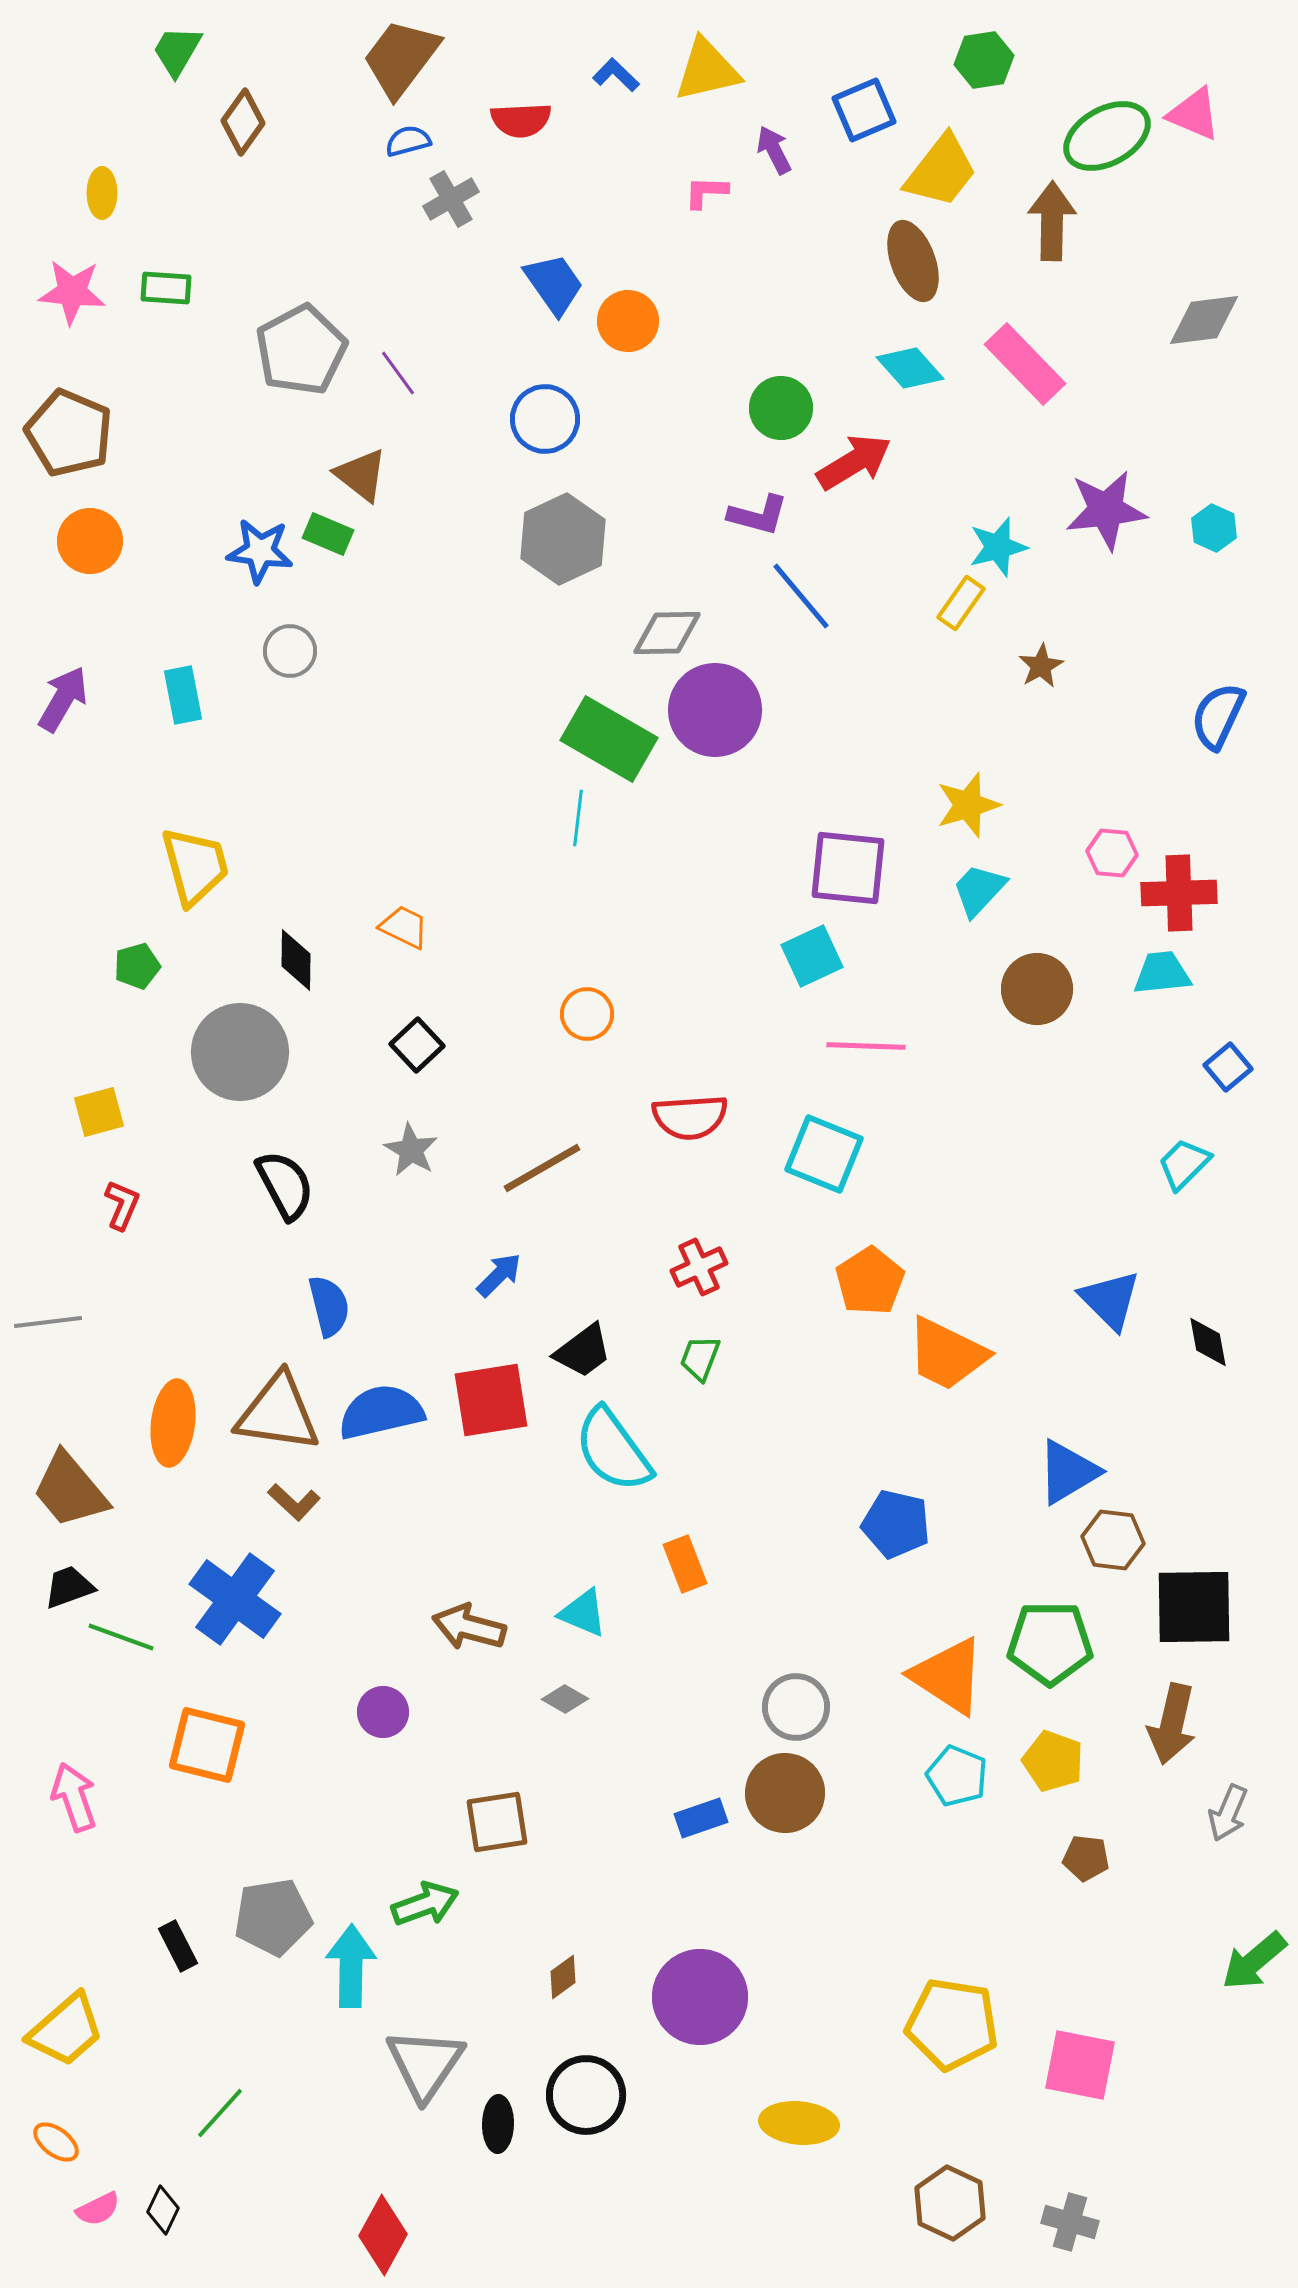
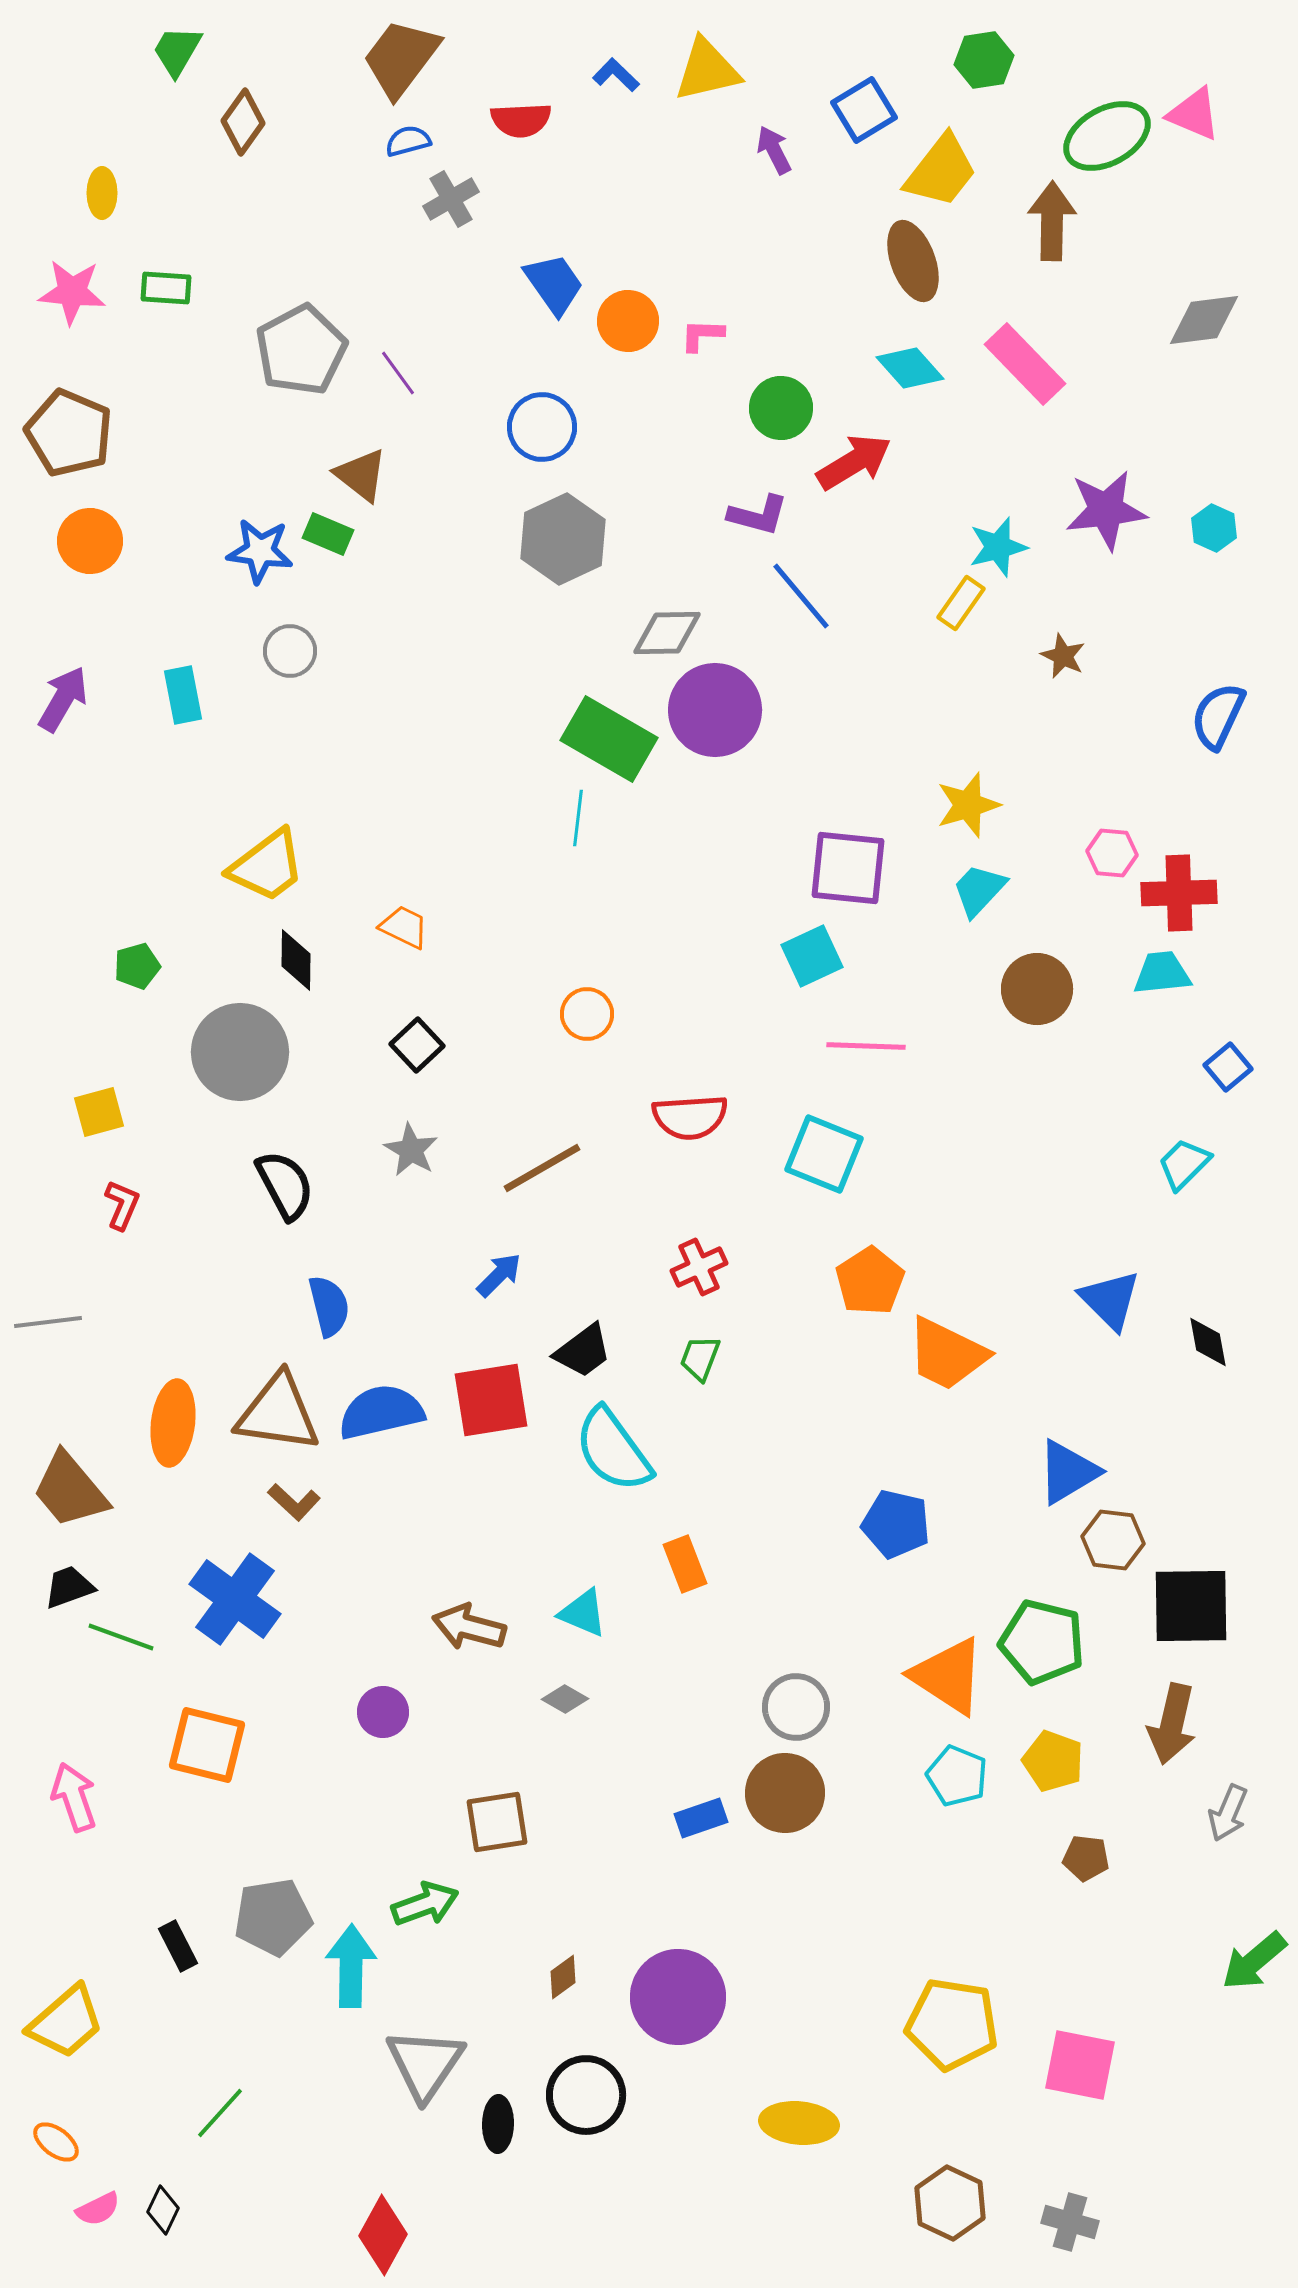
blue square at (864, 110): rotated 8 degrees counterclockwise
pink L-shape at (706, 192): moved 4 px left, 143 px down
blue circle at (545, 419): moved 3 px left, 8 px down
brown star at (1041, 666): moved 22 px right, 10 px up; rotated 18 degrees counterclockwise
yellow trapezoid at (195, 866): moved 72 px right; rotated 68 degrees clockwise
black square at (1194, 1607): moved 3 px left, 1 px up
green pentagon at (1050, 1643): moved 8 px left, 1 px up; rotated 14 degrees clockwise
purple circle at (700, 1997): moved 22 px left
yellow trapezoid at (66, 2030): moved 8 px up
